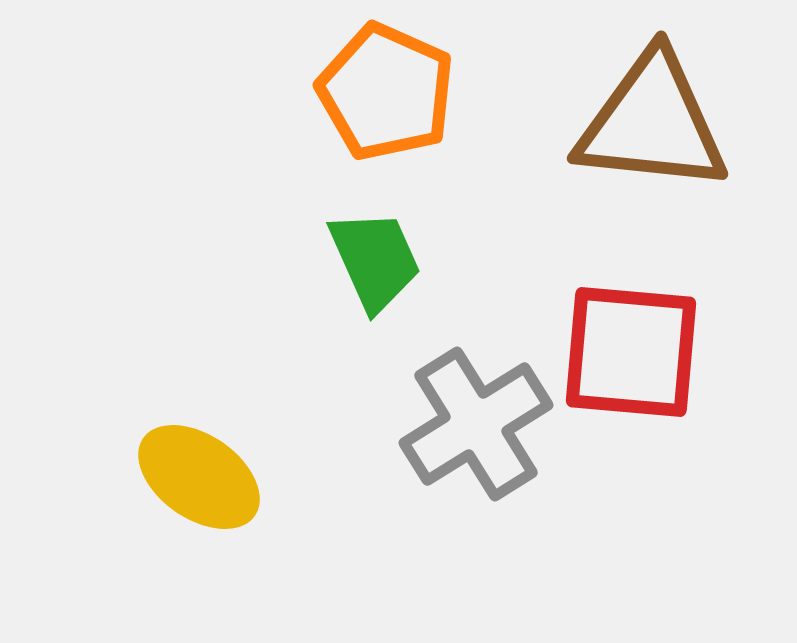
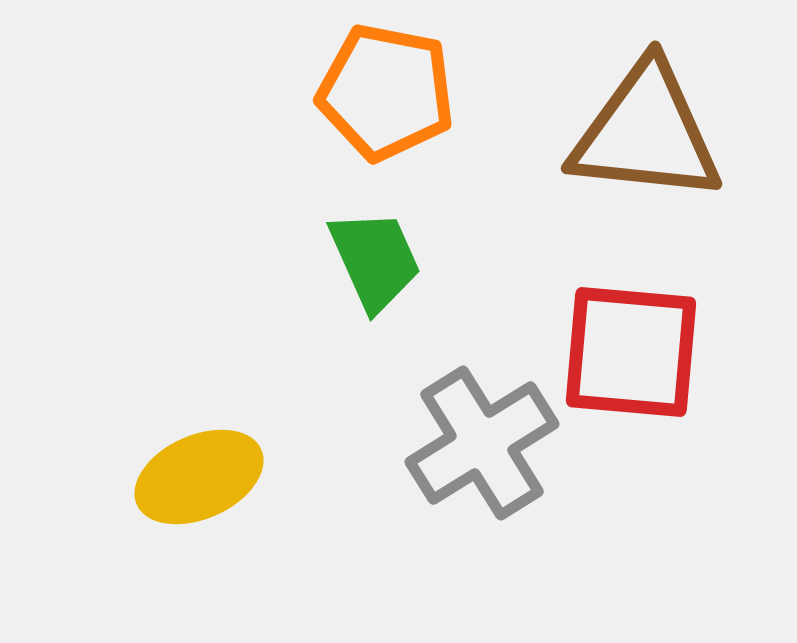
orange pentagon: rotated 13 degrees counterclockwise
brown triangle: moved 6 px left, 10 px down
gray cross: moved 6 px right, 19 px down
yellow ellipse: rotated 59 degrees counterclockwise
